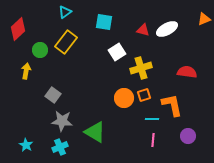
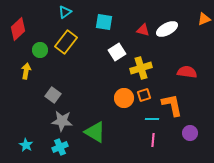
purple circle: moved 2 px right, 3 px up
